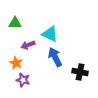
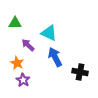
cyan triangle: moved 1 px left, 1 px up
purple arrow: rotated 64 degrees clockwise
orange star: moved 1 px right
purple star: rotated 16 degrees clockwise
